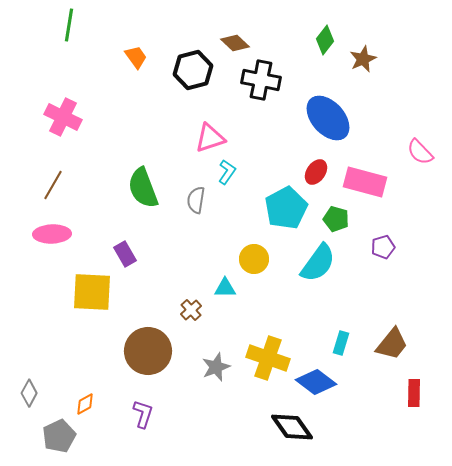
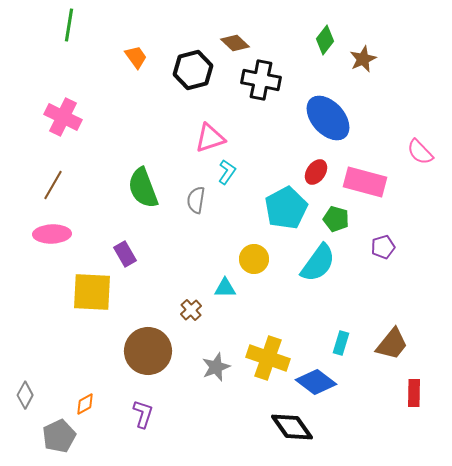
gray diamond: moved 4 px left, 2 px down
